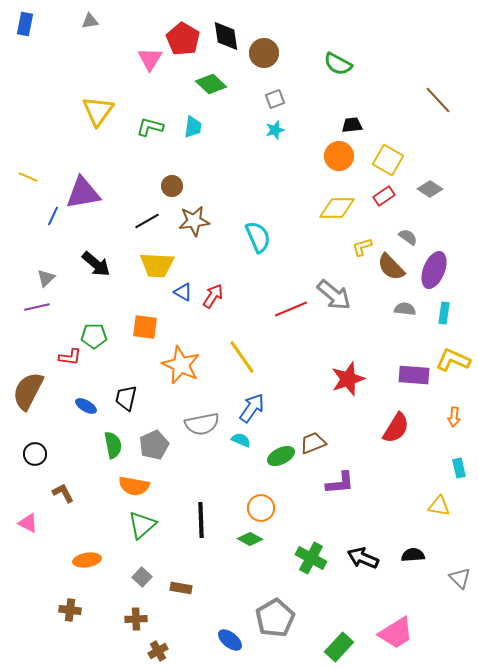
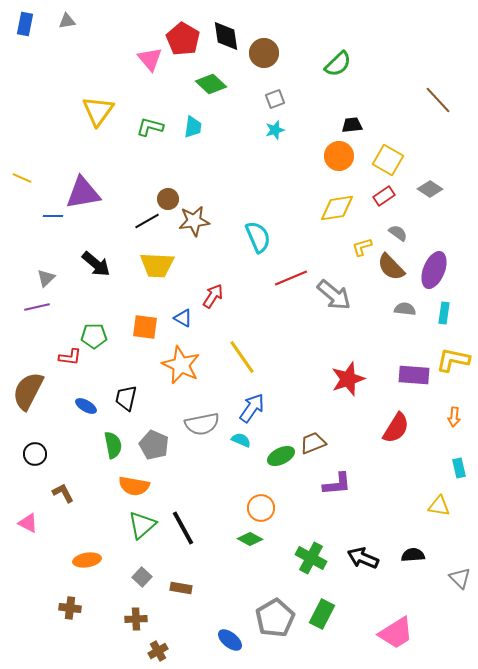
gray triangle at (90, 21): moved 23 px left
pink triangle at (150, 59): rotated 12 degrees counterclockwise
green semicircle at (338, 64): rotated 72 degrees counterclockwise
yellow line at (28, 177): moved 6 px left, 1 px down
brown circle at (172, 186): moved 4 px left, 13 px down
yellow diamond at (337, 208): rotated 9 degrees counterclockwise
blue line at (53, 216): rotated 66 degrees clockwise
gray semicircle at (408, 237): moved 10 px left, 4 px up
blue triangle at (183, 292): moved 26 px down
red line at (291, 309): moved 31 px up
yellow L-shape at (453, 360): rotated 12 degrees counterclockwise
gray pentagon at (154, 445): rotated 24 degrees counterclockwise
purple L-shape at (340, 483): moved 3 px left, 1 px down
black line at (201, 520): moved 18 px left, 8 px down; rotated 27 degrees counterclockwise
brown cross at (70, 610): moved 2 px up
green rectangle at (339, 647): moved 17 px left, 33 px up; rotated 16 degrees counterclockwise
